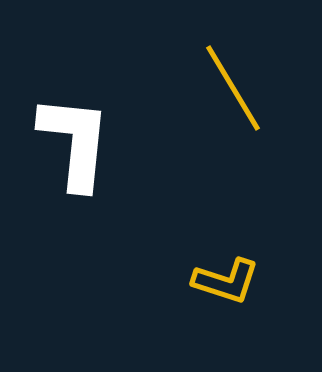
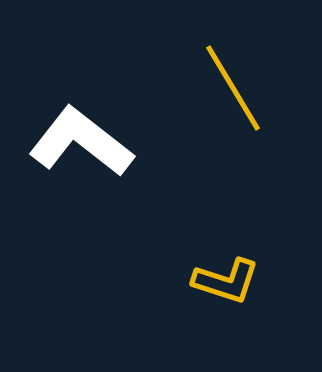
white L-shape: moved 6 px right; rotated 58 degrees counterclockwise
